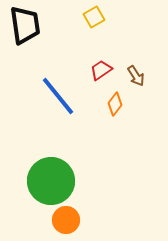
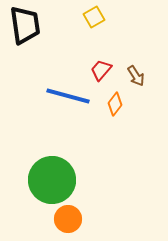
red trapezoid: rotated 15 degrees counterclockwise
blue line: moved 10 px right; rotated 36 degrees counterclockwise
green circle: moved 1 px right, 1 px up
orange circle: moved 2 px right, 1 px up
